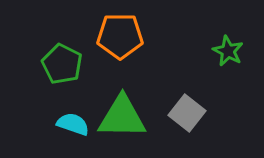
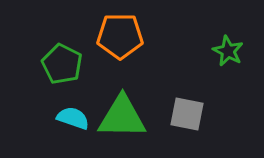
gray square: moved 1 px down; rotated 27 degrees counterclockwise
cyan semicircle: moved 6 px up
